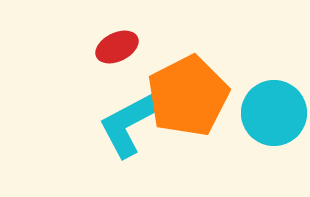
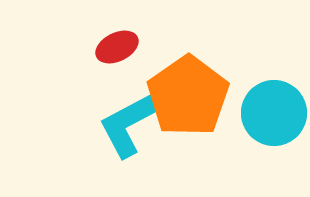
orange pentagon: rotated 8 degrees counterclockwise
